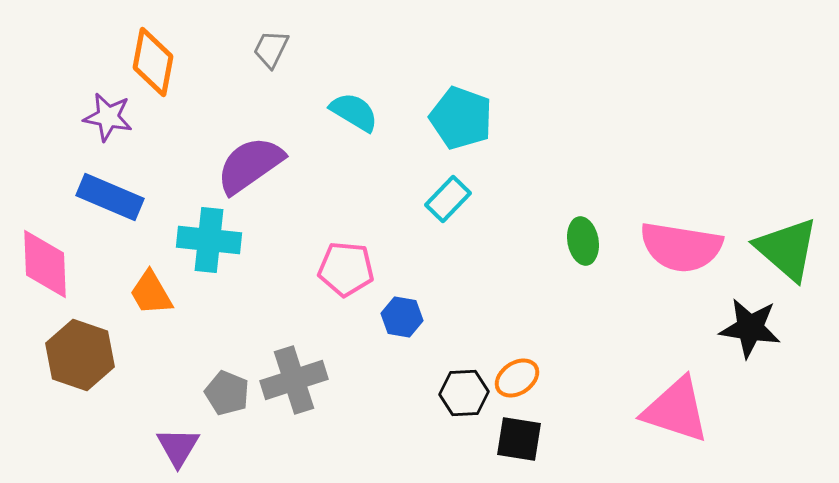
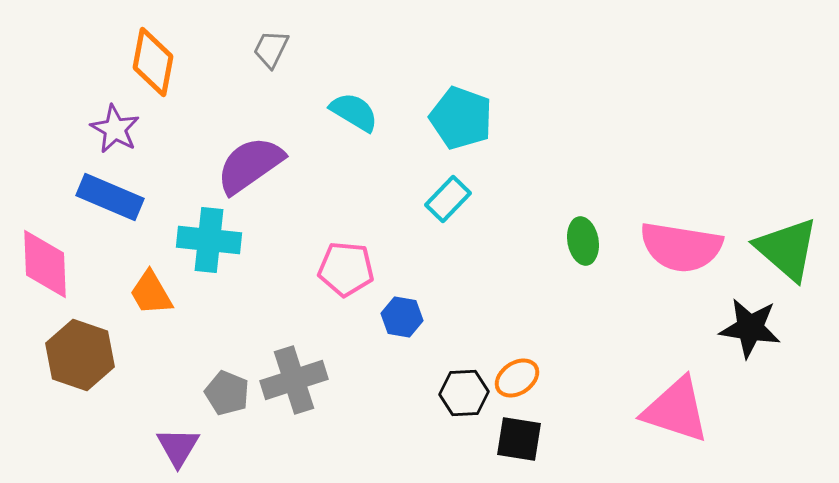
purple star: moved 7 px right, 12 px down; rotated 18 degrees clockwise
